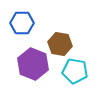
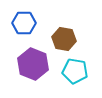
blue hexagon: moved 2 px right
brown hexagon: moved 4 px right, 5 px up
